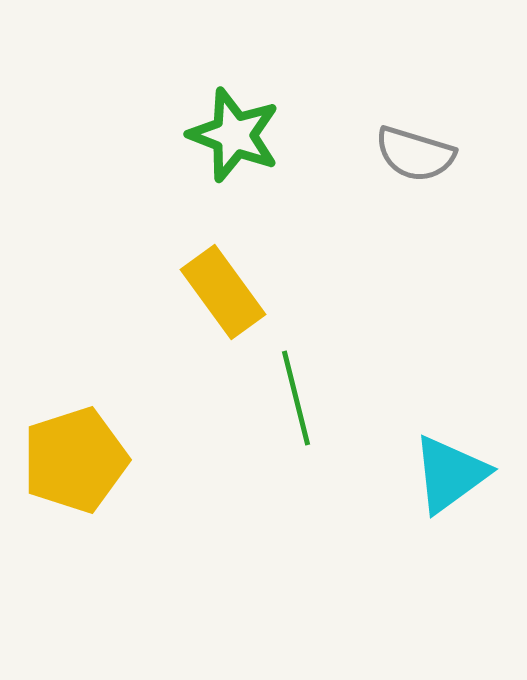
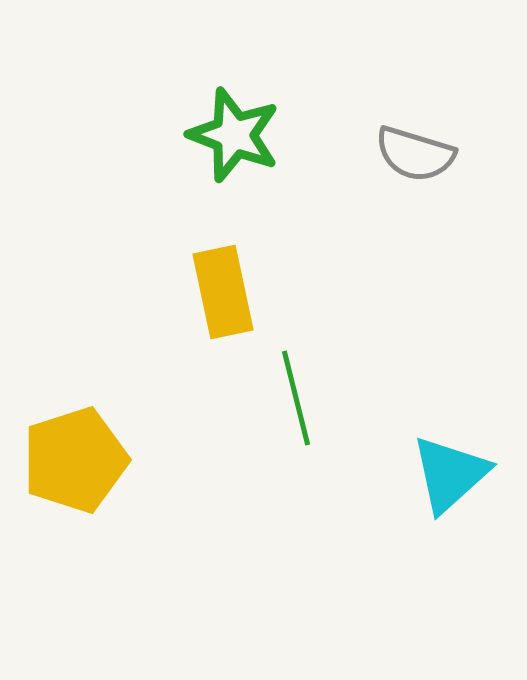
yellow rectangle: rotated 24 degrees clockwise
cyan triangle: rotated 6 degrees counterclockwise
